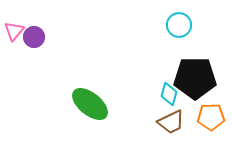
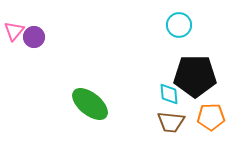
black pentagon: moved 2 px up
cyan diamond: rotated 20 degrees counterclockwise
brown trapezoid: rotated 32 degrees clockwise
